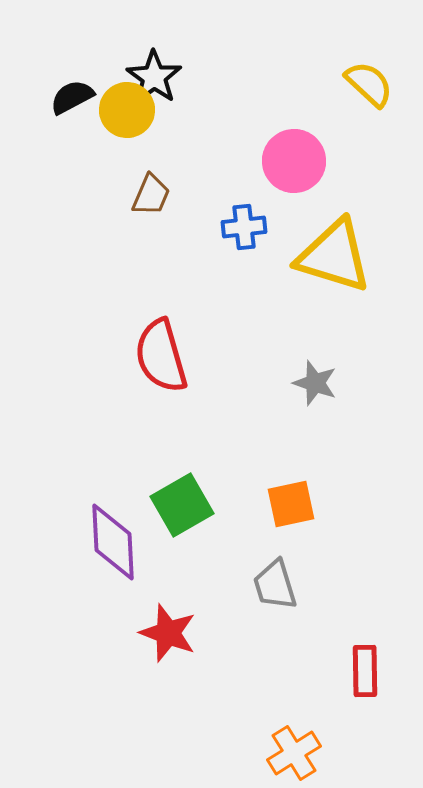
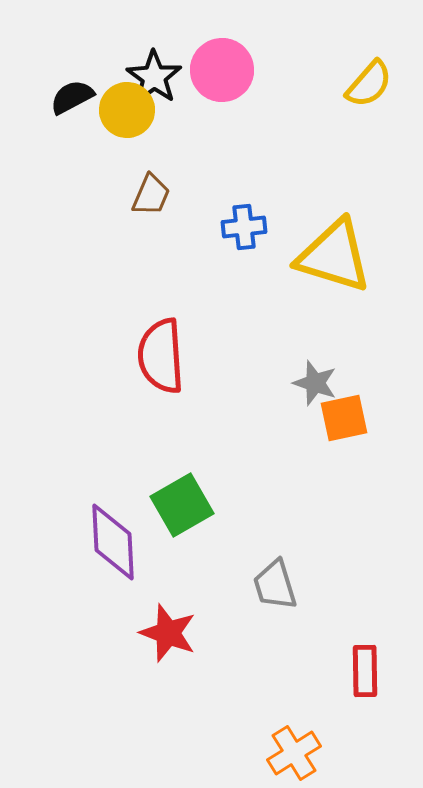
yellow semicircle: rotated 88 degrees clockwise
pink circle: moved 72 px left, 91 px up
red semicircle: rotated 12 degrees clockwise
orange square: moved 53 px right, 86 px up
